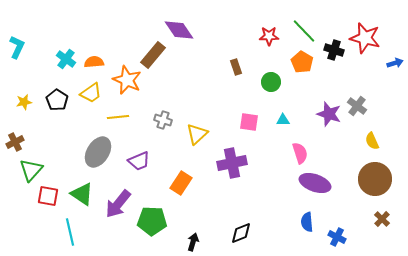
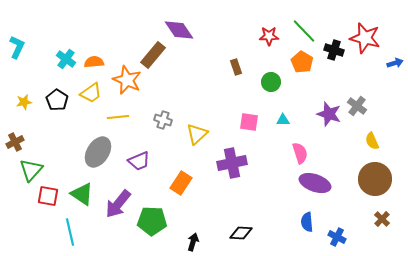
black diamond at (241, 233): rotated 25 degrees clockwise
